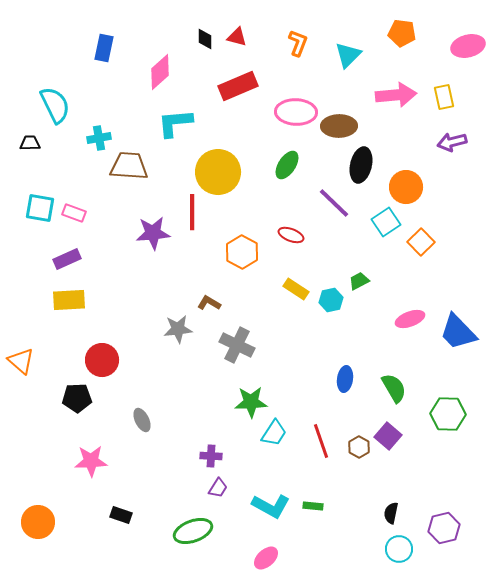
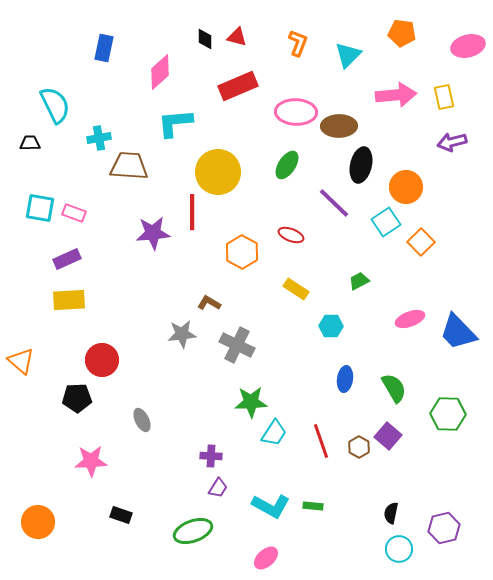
cyan hexagon at (331, 300): moved 26 px down; rotated 15 degrees clockwise
gray star at (178, 329): moved 4 px right, 5 px down
